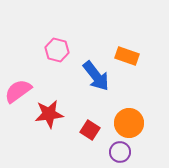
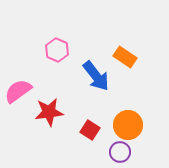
pink hexagon: rotated 10 degrees clockwise
orange rectangle: moved 2 px left, 1 px down; rotated 15 degrees clockwise
red star: moved 2 px up
orange circle: moved 1 px left, 2 px down
